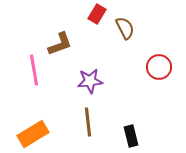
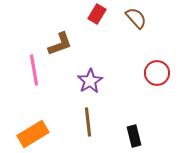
brown semicircle: moved 11 px right, 10 px up; rotated 15 degrees counterclockwise
red circle: moved 2 px left, 6 px down
purple star: rotated 25 degrees counterclockwise
black rectangle: moved 3 px right
